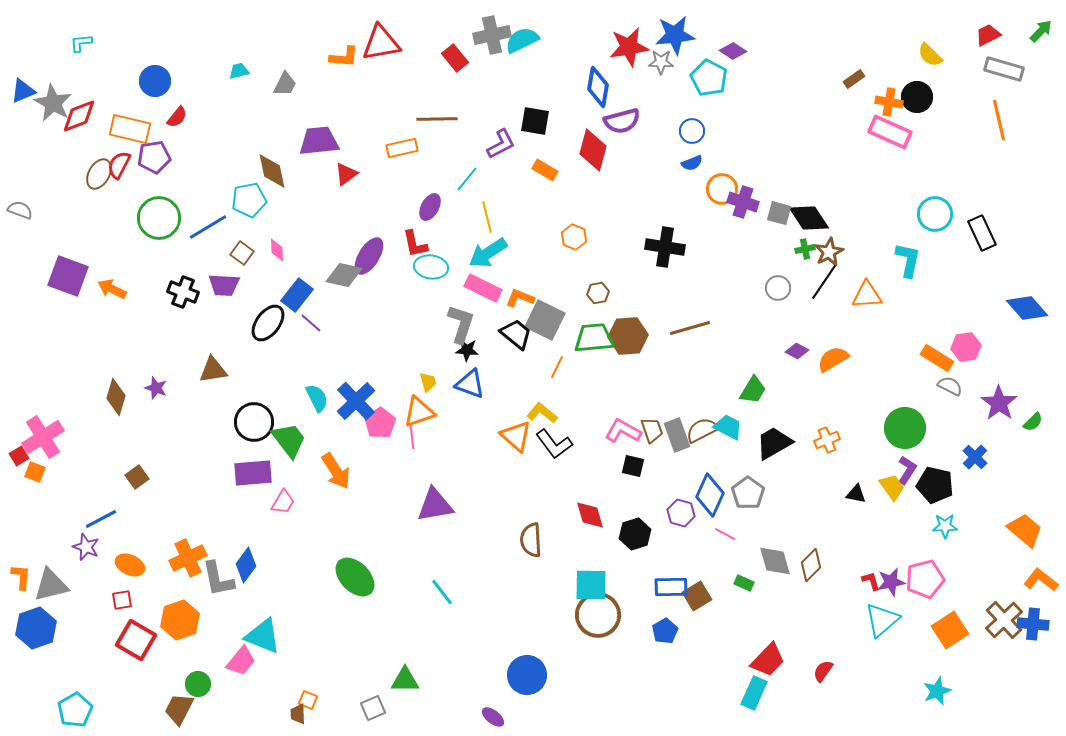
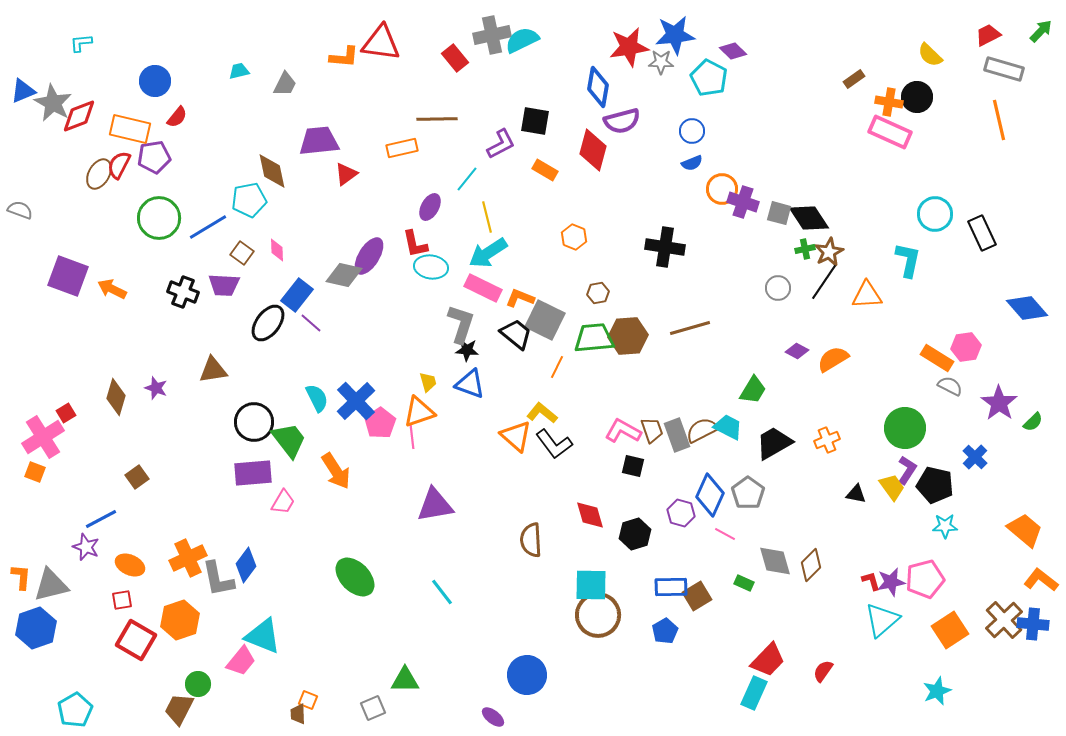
red triangle at (381, 43): rotated 18 degrees clockwise
purple diamond at (733, 51): rotated 12 degrees clockwise
red square at (19, 456): moved 47 px right, 43 px up
